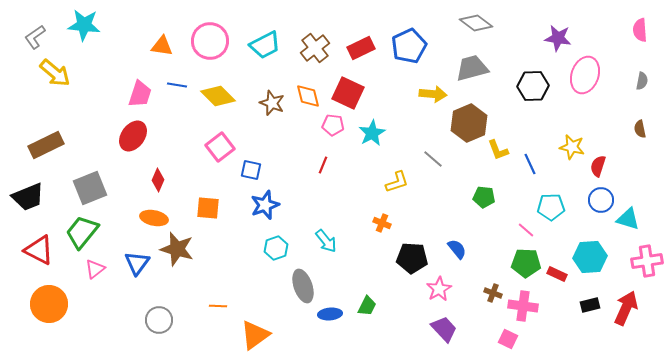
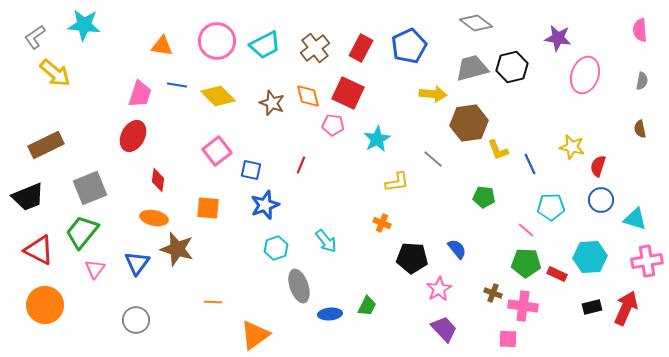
pink circle at (210, 41): moved 7 px right
red rectangle at (361, 48): rotated 36 degrees counterclockwise
black hexagon at (533, 86): moved 21 px left, 19 px up; rotated 12 degrees counterclockwise
brown hexagon at (469, 123): rotated 15 degrees clockwise
cyan star at (372, 133): moved 5 px right, 6 px down
red ellipse at (133, 136): rotated 8 degrees counterclockwise
pink square at (220, 147): moved 3 px left, 4 px down
red line at (323, 165): moved 22 px left
red diamond at (158, 180): rotated 15 degrees counterclockwise
yellow L-shape at (397, 182): rotated 10 degrees clockwise
cyan triangle at (628, 219): moved 7 px right
pink triangle at (95, 269): rotated 15 degrees counterclockwise
gray ellipse at (303, 286): moved 4 px left
orange circle at (49, 304): moved 4 px left, 1 px down
black rectangle at (590, 305): moved 2 px right, 2 px down
orange line at (218, 306): moved 5 px left, 4 px up
gray circle at (159, 320): moved 23 px left
pink square at (508, 339): rotated 24 degrees counterclockwise
